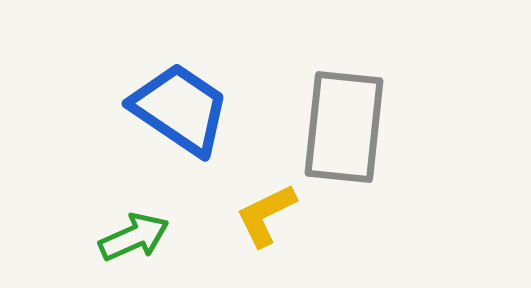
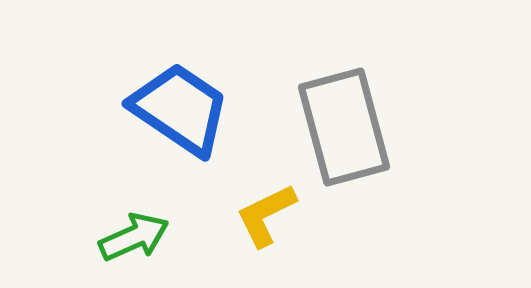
gray rectangle: rotated 21 degrees counterclockwise
